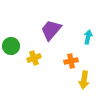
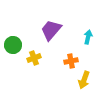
green circle: moved 2 px right, 1 px up
yellow arrow: rotated 12 degrees clockwise
